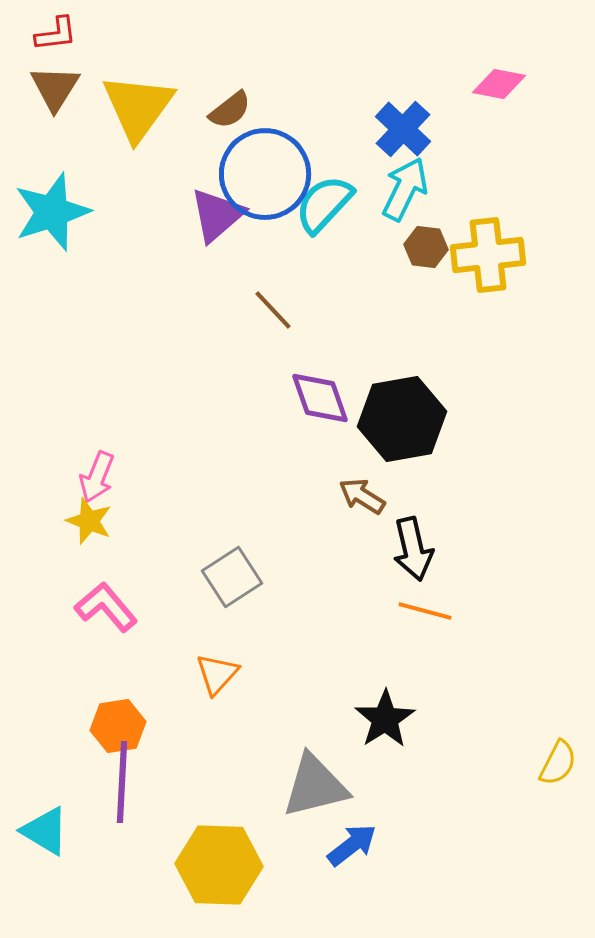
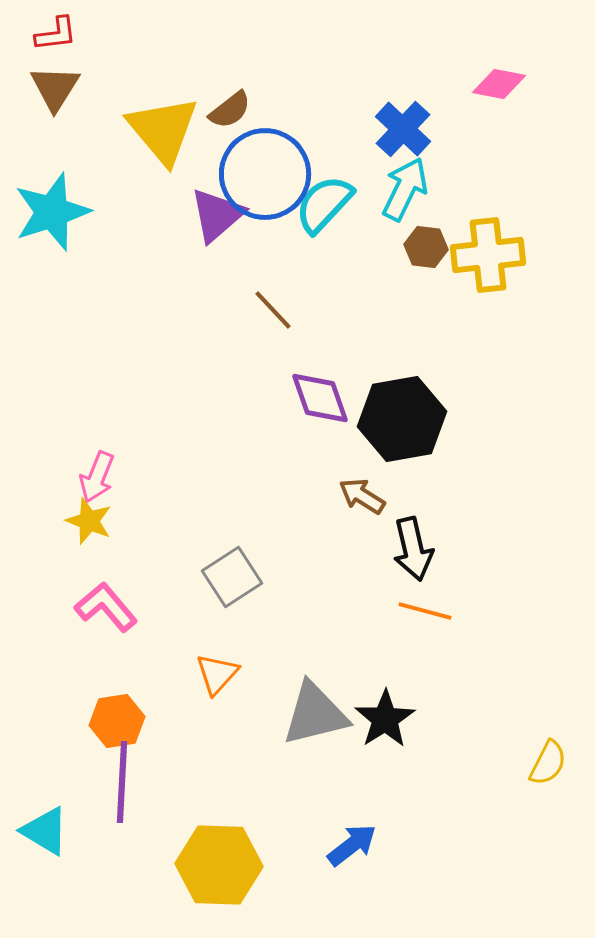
yellow triangle: moved 25 px right, 23 px down; rotated 16 degrees counterclockwise
orange hexagon: moved 1 px left, 5 px up
yellow semicircle: moved 10 px left
gray triangle: moved 72 px up
